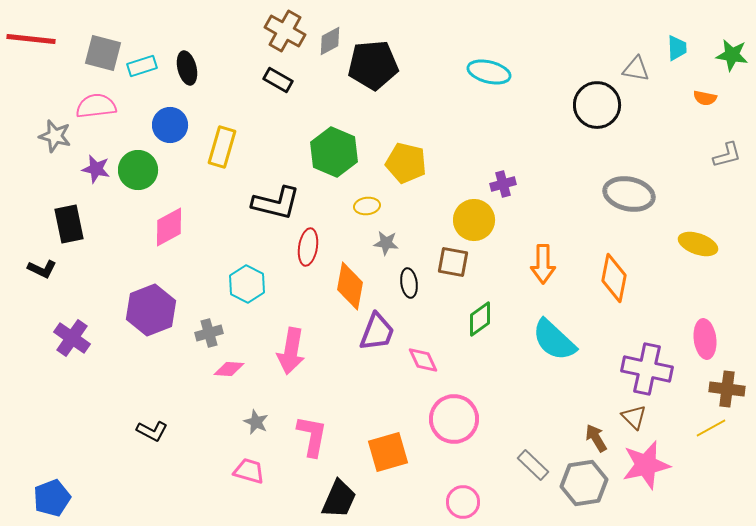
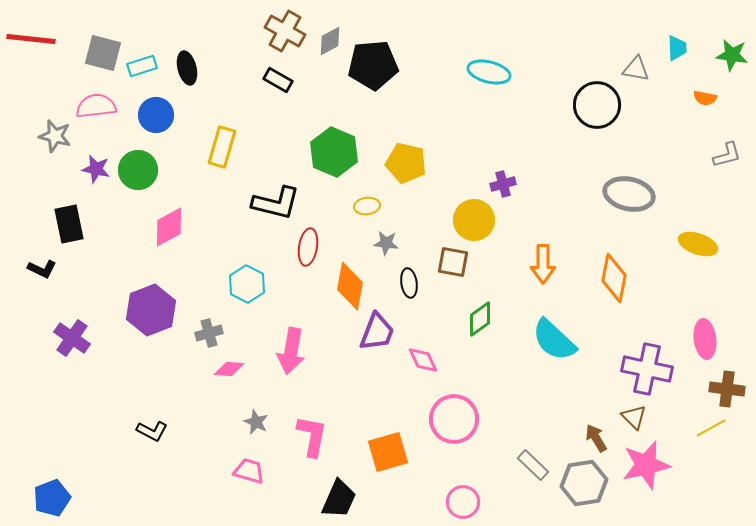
blue circle at (170, 125): moved 14 px left, 10 px up
